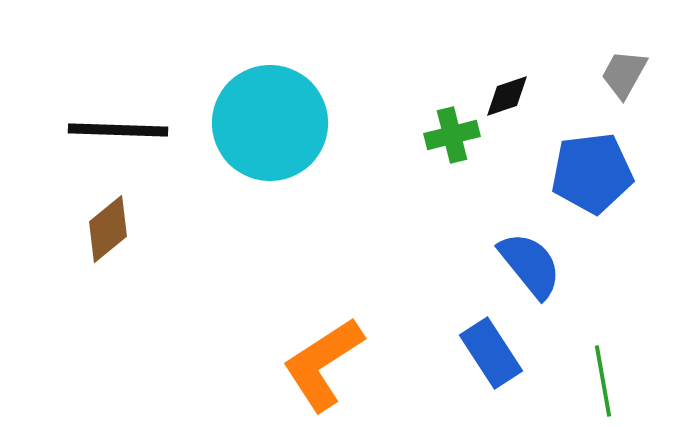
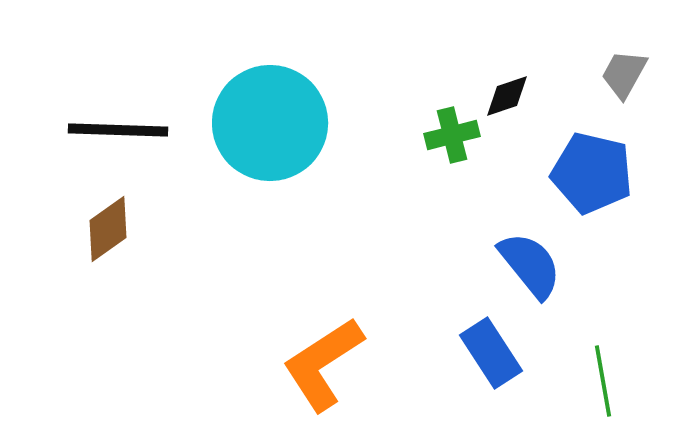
blue pentagon: rotated 20 degrees clockwise
brown diamond: rotated 4 degrees clockwise
